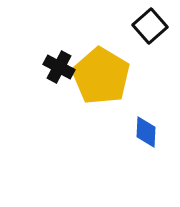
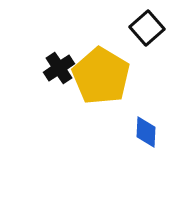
black square: moved 3 px left, 2 px down
black cross: moved 1 px down; rotated 28 degrees clockwise
